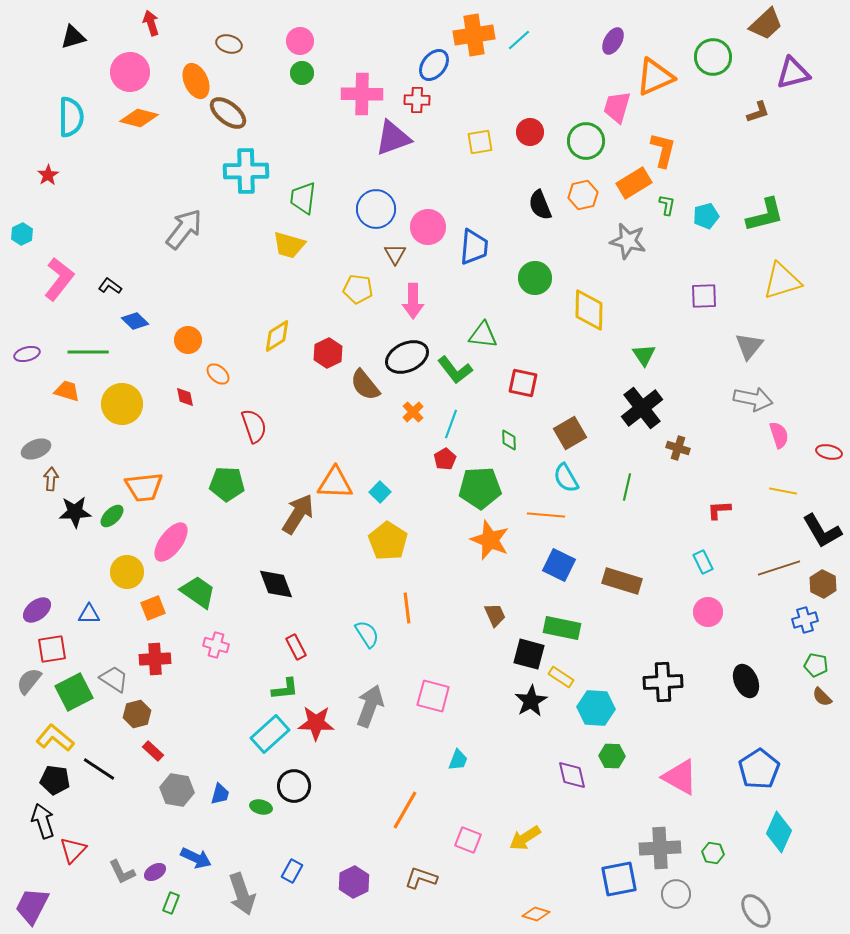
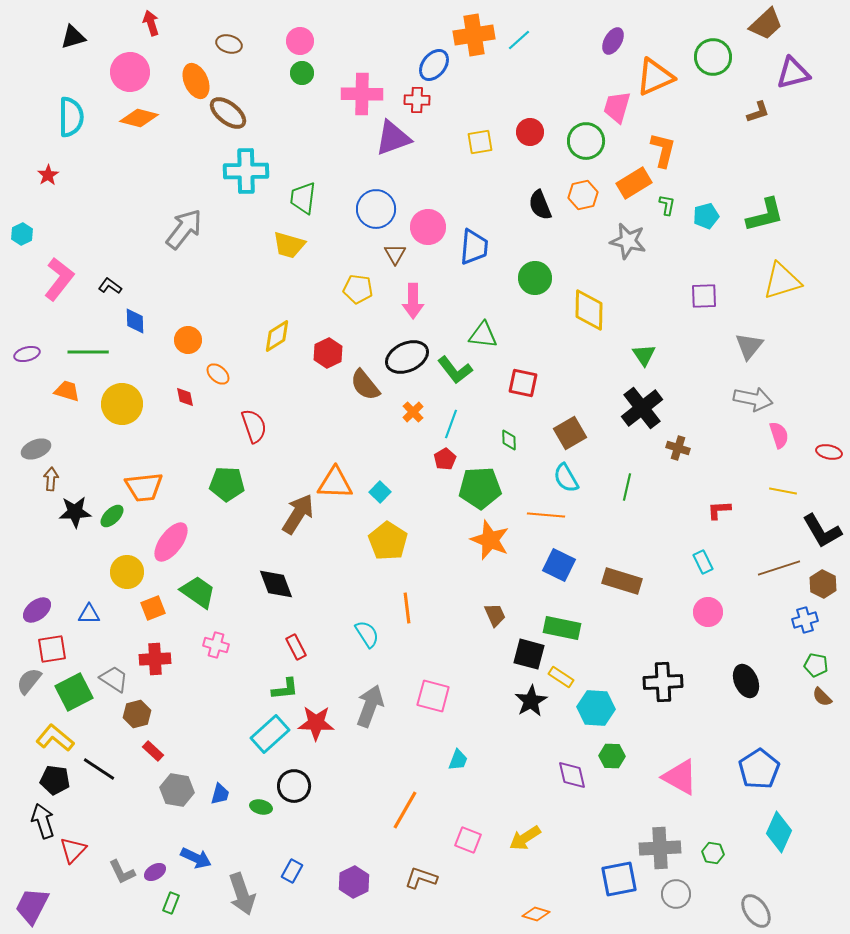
blue diamond at (135, 321): rotated 44 degrees clockwise
